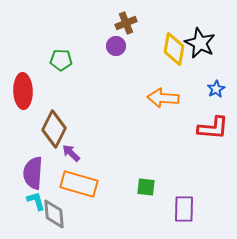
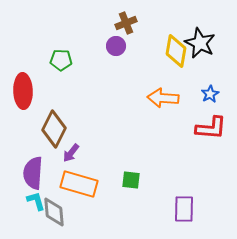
yellow diamond: moved 2 px right, 2 px down
blue star: moved 6 px left, 5 px down
red L-shape: moved 2 px left
purple arrow: rotated 96 degrees counterclockwise
green square: moved 15 px left, 7 px up
gray diamond: moved 2 px up
